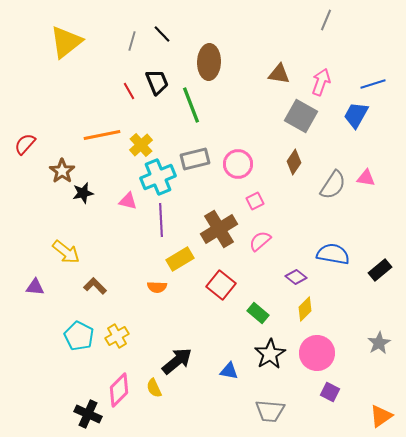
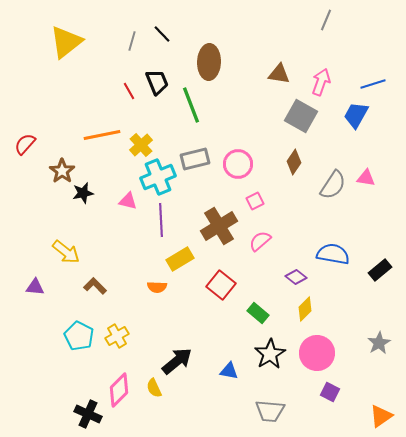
brown cross at (219, 229): moved 3 px up
